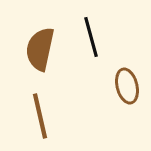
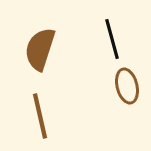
black line: moved 21 px right, 2 px down
brown semicircle: rotated 6 degrees clockwise
